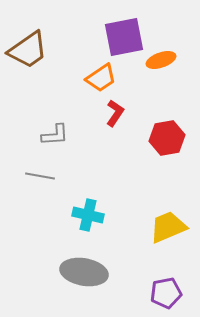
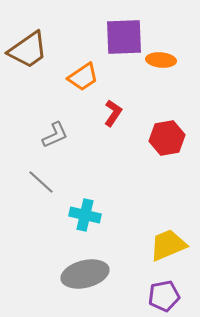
purple square: rotated 9 degrees clockwise
orange ellipse: rotated 24 degrees clockwise
orange trapezoid: moved 18 px left, 1 px up
red L-shape: moved 2 px left
gray L-shape: rotated 20 degrees counterclockwise
gray line: moved 1 px right, 6 px down; rotated 32 degrees clockwise
cyan cross: moved 3 px left
yellow trapezoid: moved 18 px down
gray ellipse: moved 1 px right, 2 px down; rotated 24 degrees counterclockwise
purple pentagon: moved 2 px left, 3 px down
